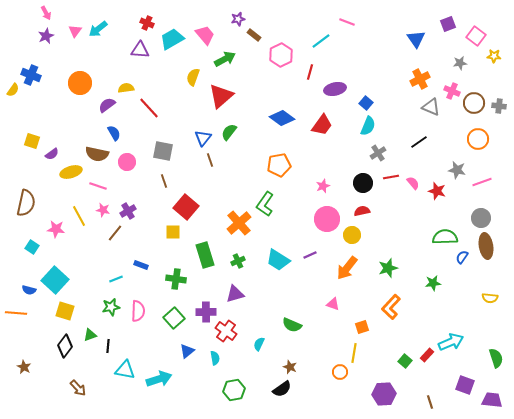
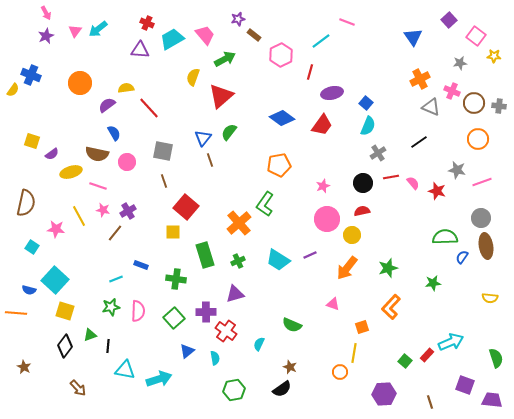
purple square at (448, 24): moved 1 px right, 4 px up; rotated 21 degrees counterclockwise
blue triangle at (416, 39): moved 3 px left, 2 px up
purple ellipse at (335, 89): moved 3 px left, 4 px down
